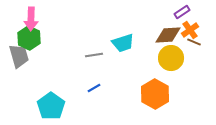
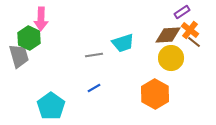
pink arrow: moved 10 px right
orange cross: rotated 18 degrees counterclockwise
brown line: rotated 16 degrees clockwise
